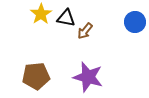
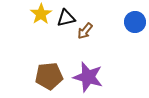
black triangle: rotated 24 degrees counterclockwise
brown pentagon: moved 13 px right
